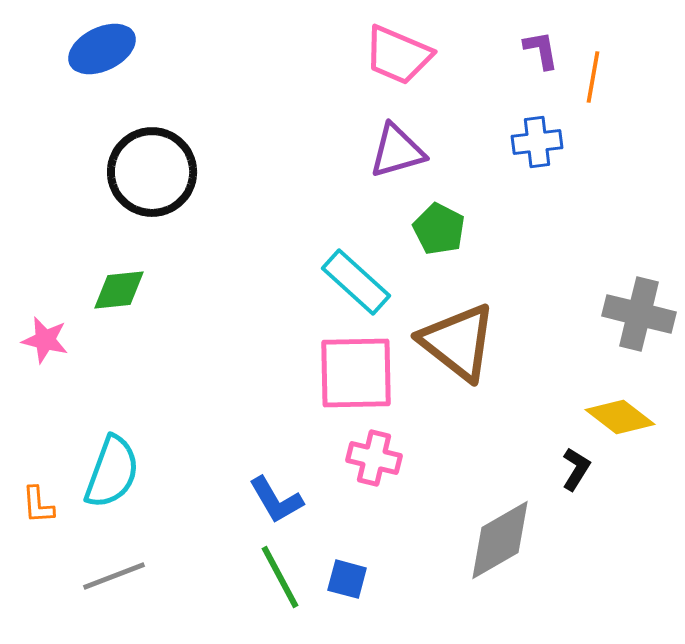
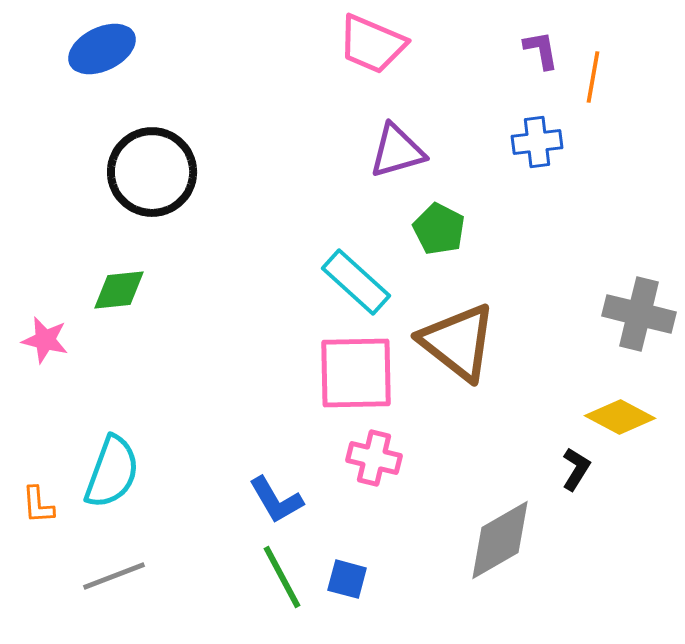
pink trapezoid: moved 26 px left, 11 px up
yellow diamond: rotated 10 degrees counterclockwise
green line: moved 2 px right
